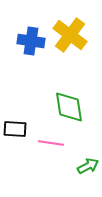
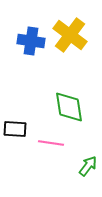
green arrow: rotated 25 degrees counterclockwise
